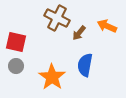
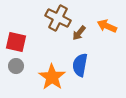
brown cross: moved 1 px right
blue semicircle: moved 5 px left
